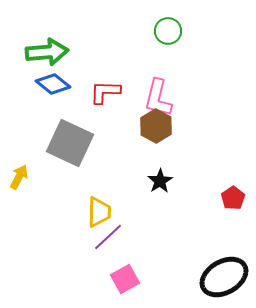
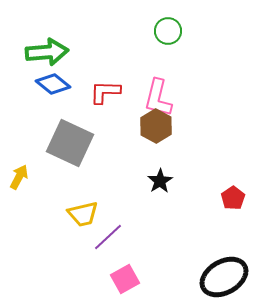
yellow trapezoid: moved 16 px left, 2 px down; rotated 76 degrees clockwise
